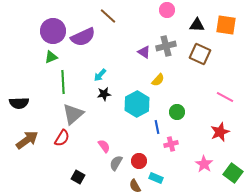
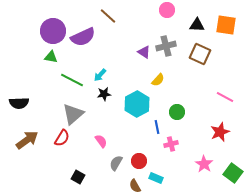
green triangle: rotated 32 degrees clockwise
green line: moved 9 px right, 2 px up; rotated 60 degrees counterclockwise
pink semicircle: moved 3 px left, 5 px up
